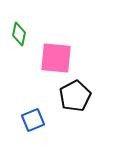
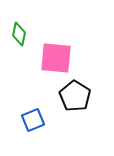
black pentagon: rotated 12 degrees counterclockwise
